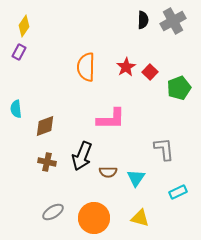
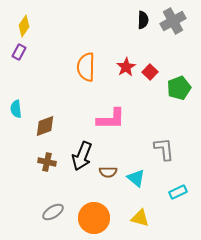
cyan triangle: rotated 24 degrees counterclockwise
